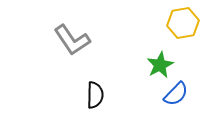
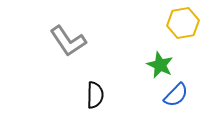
gray L-shape: moved 4 px left, 1 px down
green star: rotated 20 degrees counterclockwise
blue semicircle: moved 1 px down
